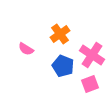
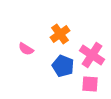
pink square: rotated 24 degrees clockwise
